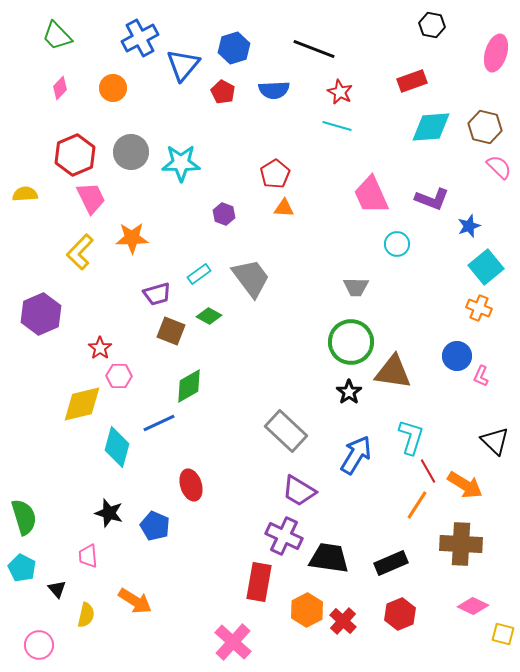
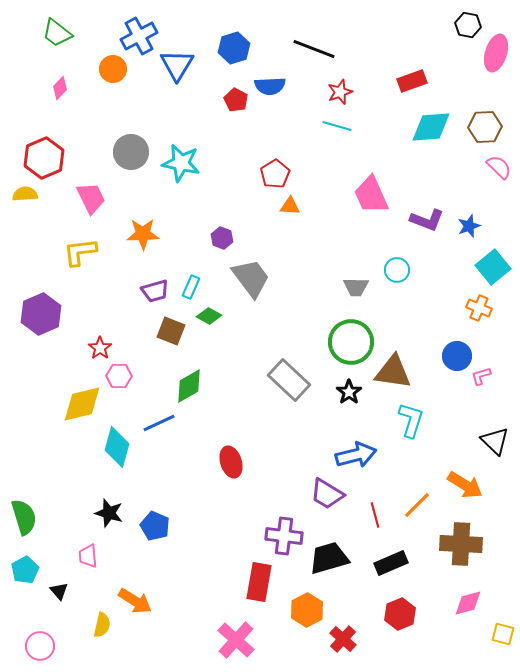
black hexagon at (432, 25): moved 36 px right
green trapezoid at (57, 36): moved 3 px up; rotated 8 degrees counterclockwise
blue cross at (140, 38): moved 1 px left, 2 px up
blue triangle at (183, 65): moved 6 px left; rotated 9 degrees counterclockwise
orange circle at (113, 88): moved 19 px up
blue semicircle at (274, 90): moved 4 px left, 4 px up
red pentagon at (223, 92): moved 13 px right, 8 px down
red star at (340, 92): rotated 25 degrees clockwise
brown hexagon at (485, 127): rotated 16 degrees counterclockwise
red hexagon at (75, 155): moved 31 px left, 3 px down
cyan star at (181, 163): rotated 12 degrees clockwise
purple L-shape at (432, 199): moved 5 px left, 21 px down
orange triangle at (284, 208): moved 6 px right, 2 px up
purple hexagon at (224, 214): moved 2 px left, 24 px down
orange star at (132, 238): moved 11 px right, 4 px up
cyan circle at (397, 244): moved 26 px down
yellow L-shape at (80, 252): rotated 39 degrees clockwise
cyan square at (486, 267): moved 7 px right
cyan rectangle at (199, 274): moved 8 px left, 13 px down; rotated 30 degrees counterclockwise
purple trapezoid at (157, 294): moved 2 px left, 3 px up
pink L-shape at (481, 376): rotated 50 degrees clockwise
gray rectangle at (286, 431): moved 3 px right, 51 px up
cyan L-shape at (411, 437): moved 17 px up
blue arrow at (356, 455): rotated 45 degrees clockwise
red line at (428, 471): moved 53 px left, 44 px down; rotated 15 degrees clockwise
red ellipse at (191, 485): moved 40 px right, 23 px up
purple trapezoid at (299, 491): moved 28 px right, 3 px down
orange line at (417, 505): rotated 12 degrees clockwise
purple cross at (284, 536): rotated 18 degrees counterclockwise
black trapezoid at (329, 558): rotated 24 degrees counterclockwise
cyan pentagon at (22, 568): moved 3 px right, 2 px down; rotated 16 degrees clockwise
black triangle at (57, 589): moved 2 px right, 2 px down
pink diamond at (473, 606): moved 5 px left, 3 px up; rotated 40 degrees counterclockwise
yellow semicircle at (86, 615): moved 16 px right, 10 px down
red cross at (343, 621): moved 18 px down
pink cross at (233, 642): moved 3 px right, 2 px up
pink circle at (39, 645): moved 1 px right, 1 px down
